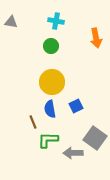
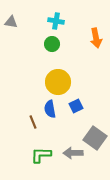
green circle: moved 1 px right, 2 px up
yellow circle: moved 6 px right
green L-shape: moved 7 px left, 15 px down
